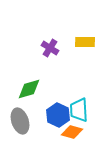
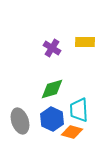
purple cross: moved 2 px right
green diamond: moved 23 px right
blue hexagon: moved 6 px left, 4 px down
